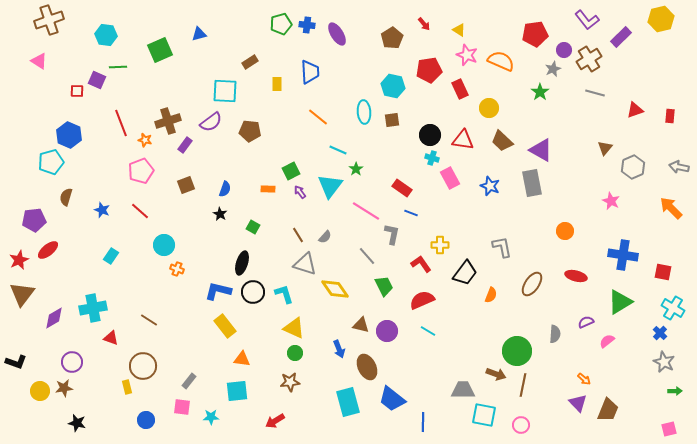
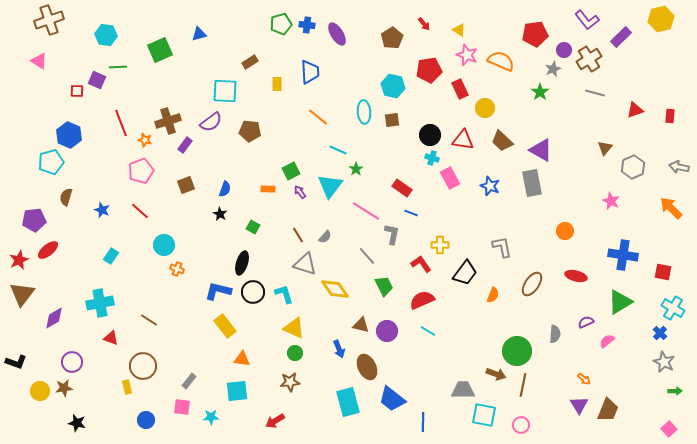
yellow circle at (489, 108): moved 4 px left
orange semicircle at (491, 295): moved 2 px right
cyan cross at (93, 308): moved 7 px right, 5 px up
purple triangle at (578, 403): moved 1 px right, 2 px down; rotated 12 degrees clockwise
pink square at (669, 429): rotated 28 degrees counterclockwise
